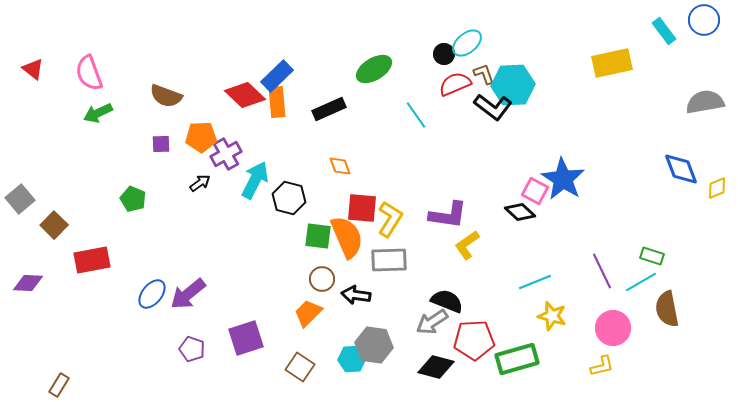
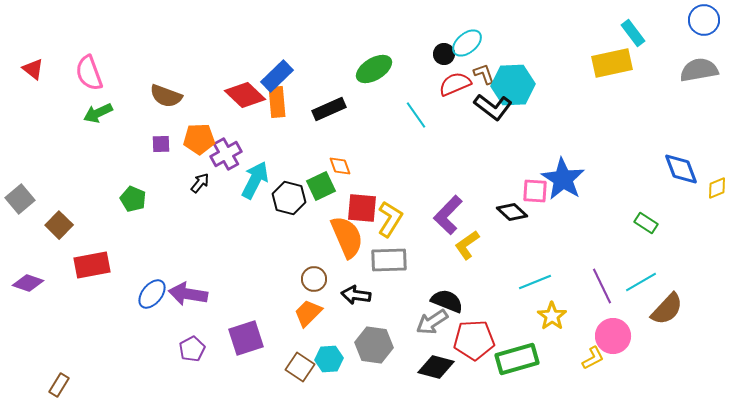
cyan rectangle at (664, 31): moved 31 px left, 2 px down
gray semicircle at (705, 102): moved 6 px left, 32 px up
orange pentagon at (201, 137): moved 2 px left, 2 px down
black arrow at (200, 183): rotated 15 degrees counterclockwise
pink square at (535, 191): rotated 24 degrees counterclockwise
black diamond at (520, 212): moved 8 px left
purple L-shape at (448, 215): rotated 126 degrees clockwise
brown square at (54, 225): moved 5 px right
green square at (318, 236): moved 3 px right, 50 px up; rotated 32 degrees counterclockwise
green rectangle at (652, 256): moved 6 px left, 33 px up; rotated 15 degrees clockwise
red rectangle at (92, 260): moved 5 px down
purple line at (602, 271): moved 15 px down
brown circle at (322, 279): moved 8 px left
purple diamond at (28, 283): rotated 16 degrees clockwise
purple arrow at (188, 294): rotated 48 degrees clockwise
brown semicircle at (667, 309): rotated 126 degrees counterclockwise
yellow star at (552, 316): rotated 20 degrees clockwise
pink circle at (613, 328): moved 8 px down
purple pentagon at (192, 349): rotated 25 degrees clockwise
cyan hexagon at (352, 359): moved 23 px left
yellow L-shape at (602, 366): moved 9 px left, 8 px up; rotated 15 degrees counterclockwise
